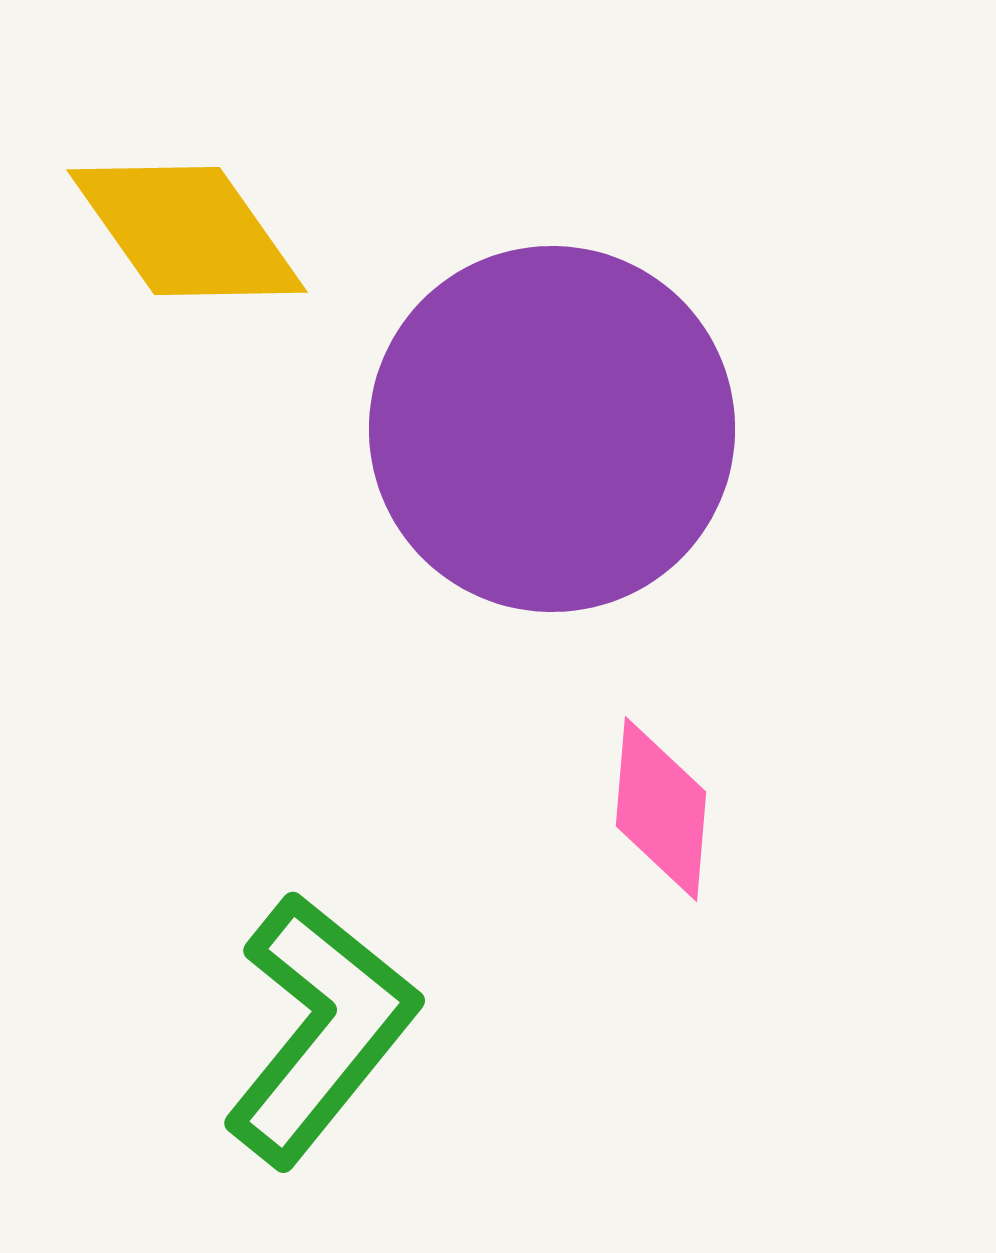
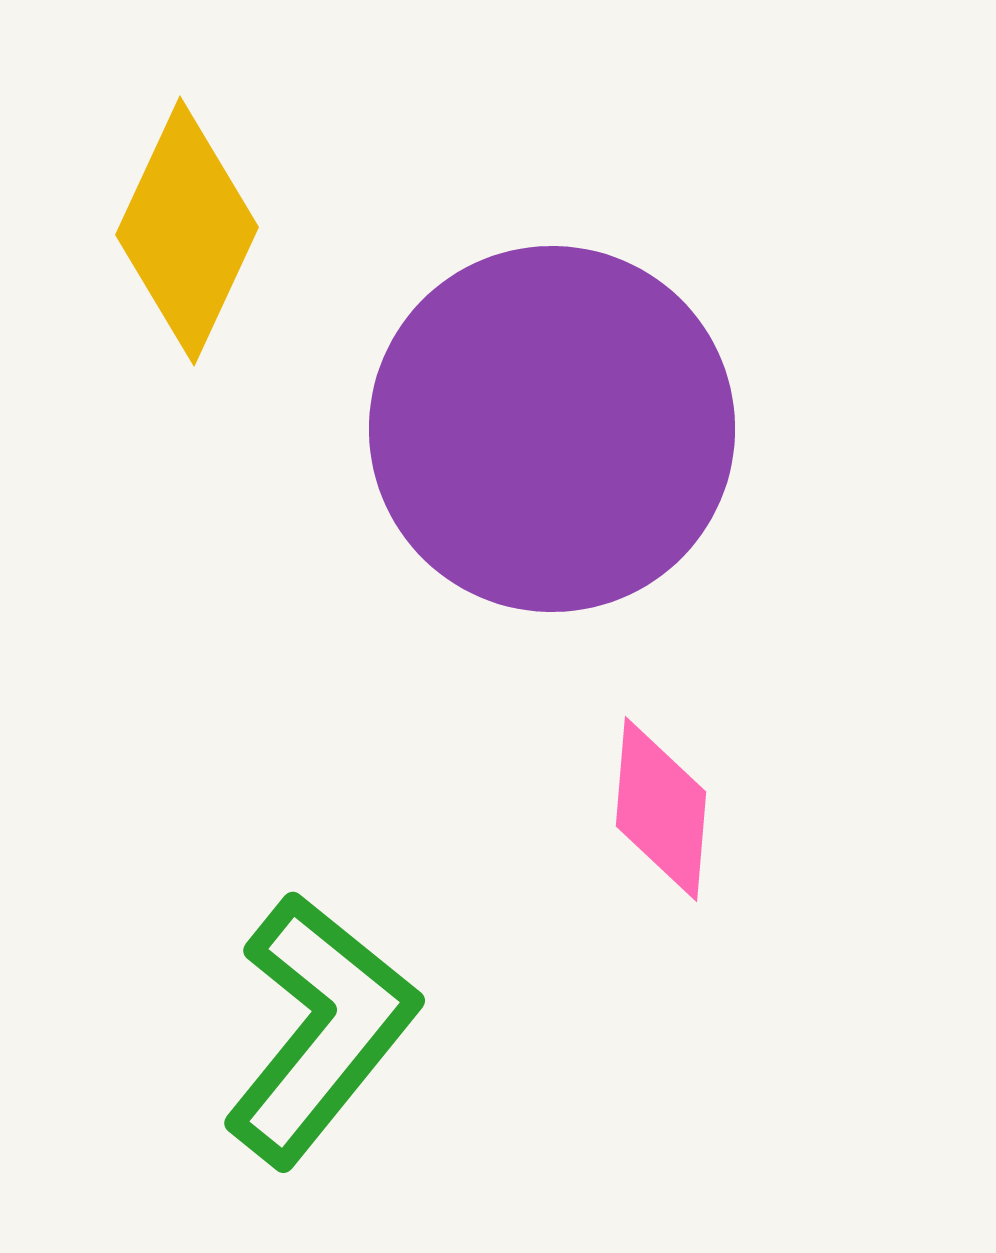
yellow diamond: rotated 60 degrees clockwise
